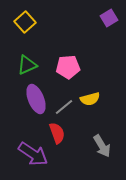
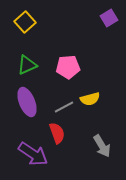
purple ellipse: moved 9 px left, 3 px down
gray line: rotated 12 degrees clockwise
